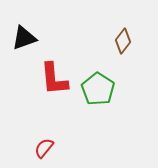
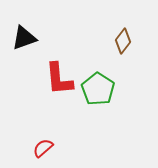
red L-shape: moved 5 px right
red semicircle: moved 1 px left; rotated 10 degrees clockwise
